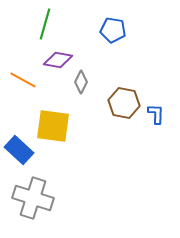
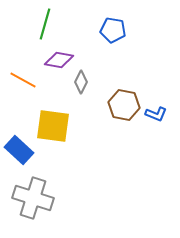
purple diamond: moved 1 px right
brown hexagon: moved 2 px down
blue L-shape: rotated 110 degrees clockwise
